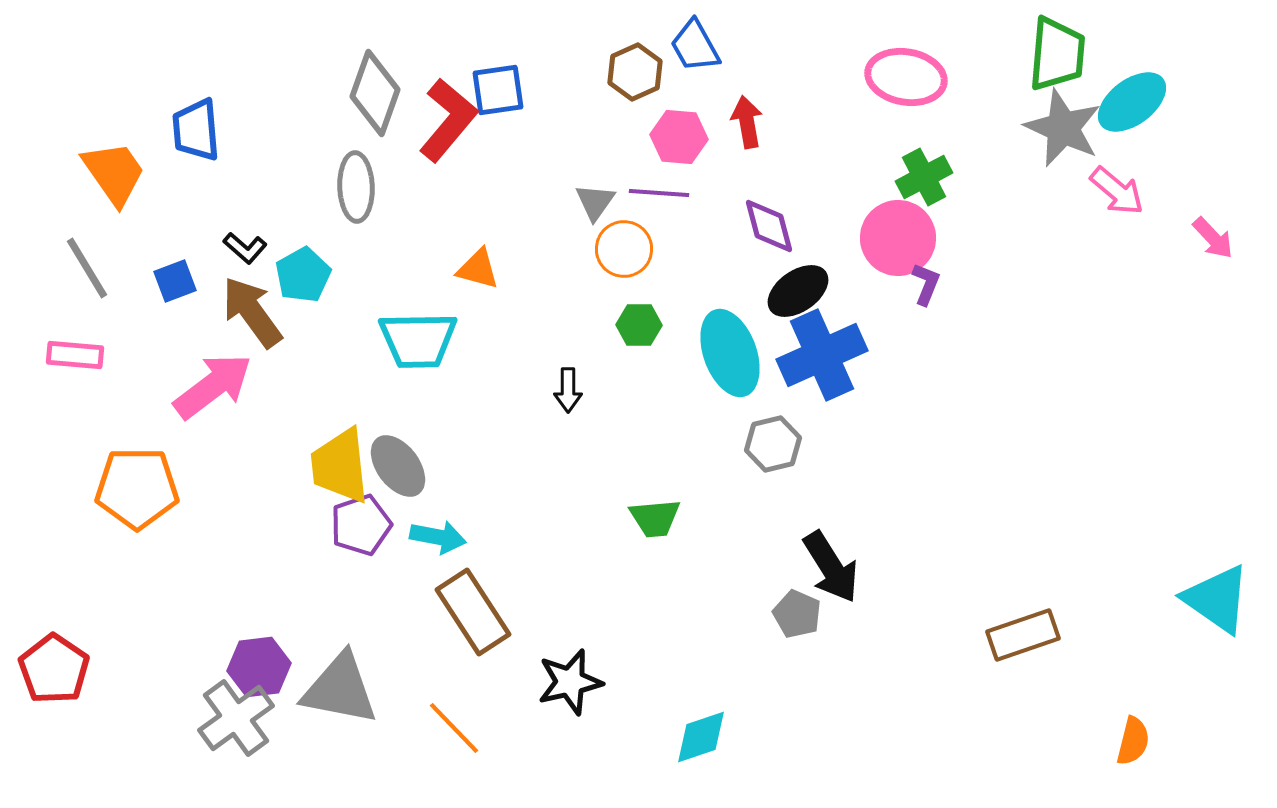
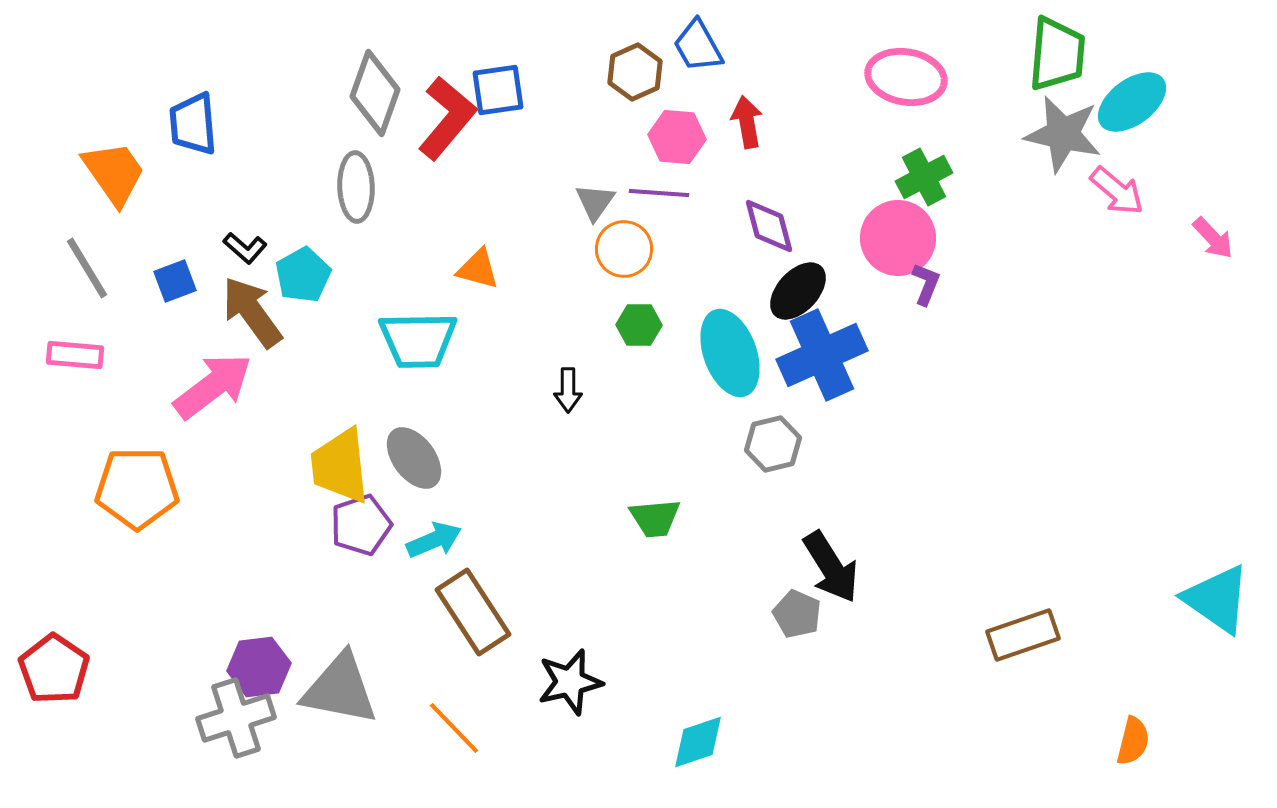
blue trapezoid at (695, 46): moved 3 px right
red L-shape at (448, 120): moved 1 px left, 2 px up
gray star at (1063, 128): moved 6 px down; rotated 12 degrees counterclockwise
blue trapezoid at (196, 130): moved 3 px left, 6 px up
pink hexagon at (679, 137): moved 2 px left
black ellipse at (798, 291): rotated 12 degrees counterclockwise
gray ellipse at (398, 466): moved 16 px right, 8 px up
cyan arrow at (438, 537): moved 4 px left, 3 px down; rotated 34 degrees counterclockwise
gray cross at (236, 718): rotated 18 degrees clockwise
cyan diamond at (701, 737): moved 3 px left, 5 px down
